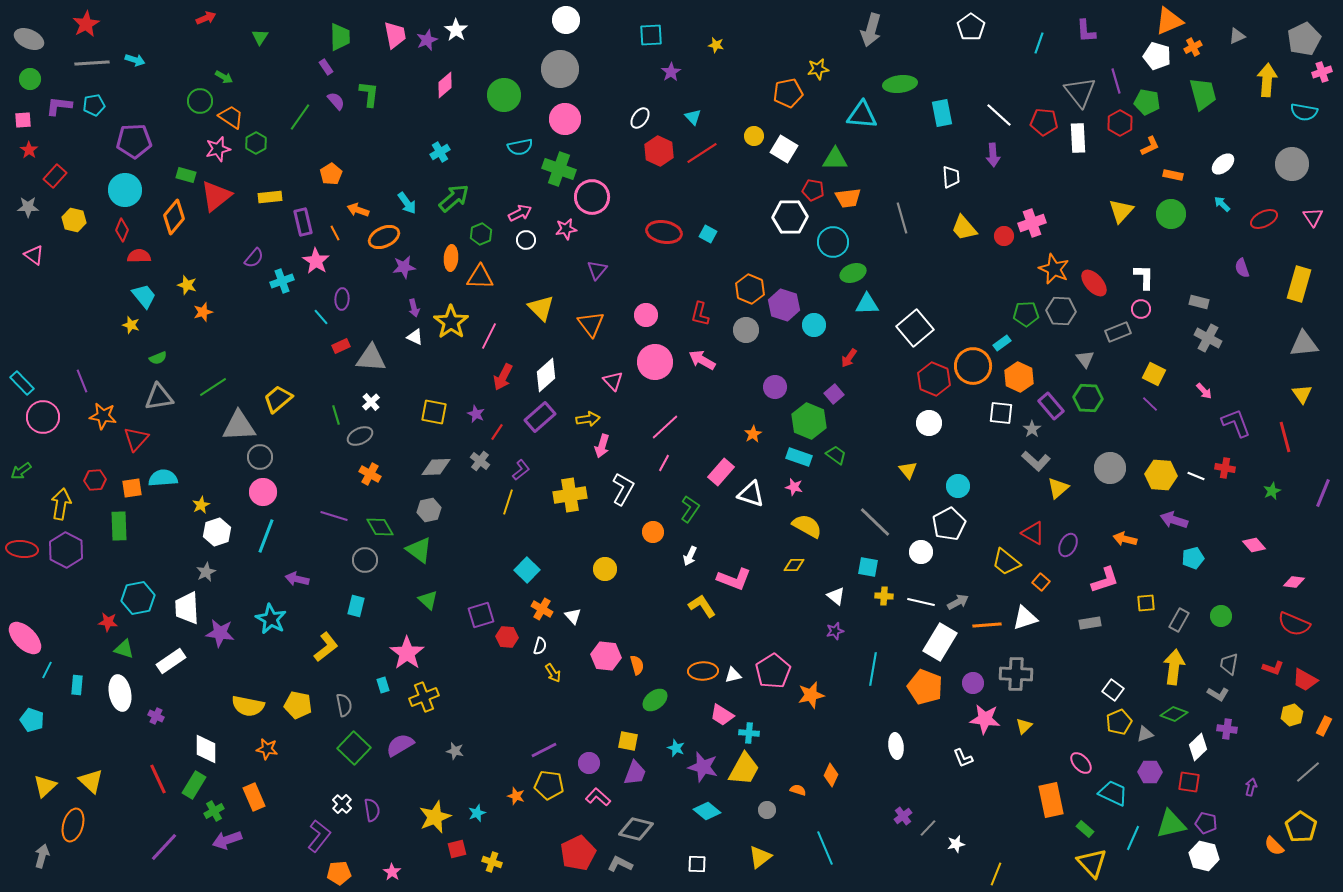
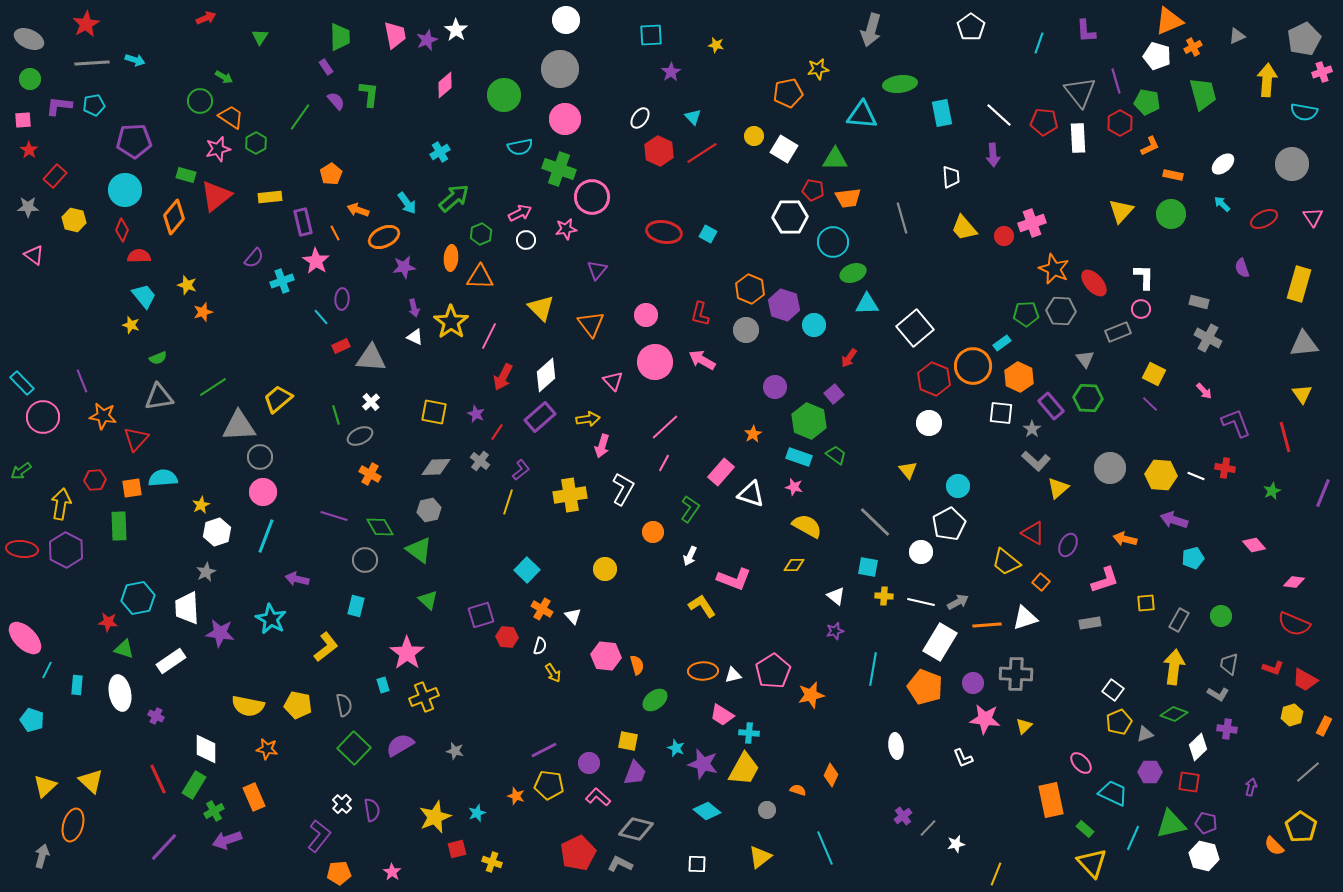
purple star at (703, 767): moved 3 px up
